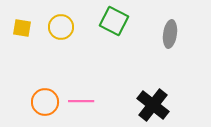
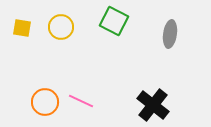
pink line: rotated 25 degrees clockwise
